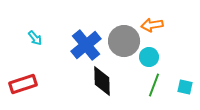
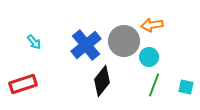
cyan arrow: moved 1 px left, 4 px down
black diamond: rotated 40 degrees clockwise
cyan square: moved 1 px right
